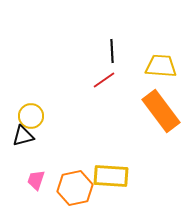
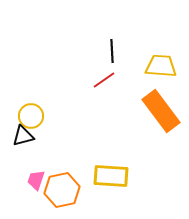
orange hexagon: moved 13 px left, 2 px down
